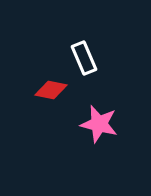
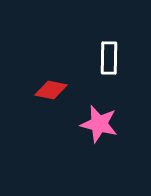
white rectangle: moved 25 px right; rotated 24 degrees clockwise
